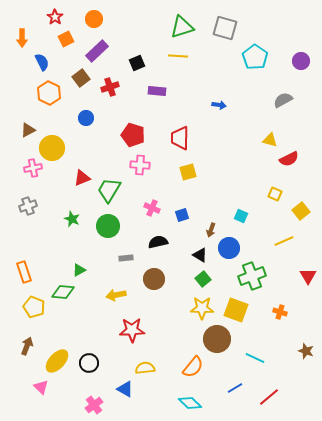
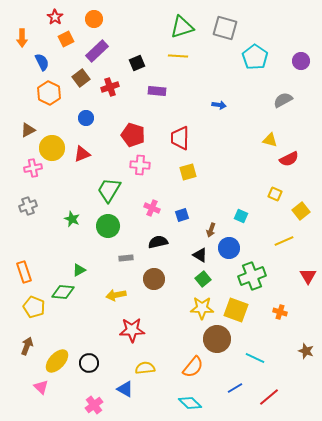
red triangle at (82, 178): moved 24 px up
